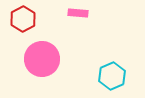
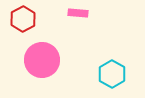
pink circle: moved 1 px down
cyan hexagon: moved 2 px up; rotated 8 degrees counterclockwise
